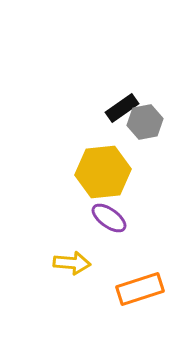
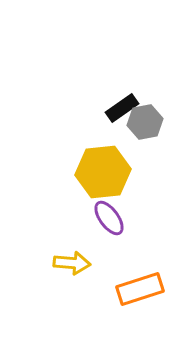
purple ellipse: rotated 18 degrees clockwise
